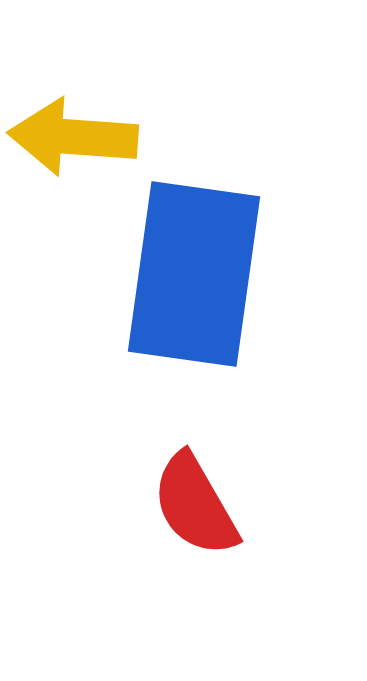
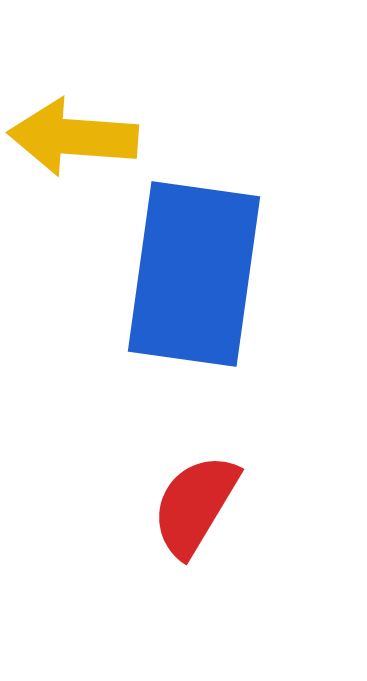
red semicircle: rotated 61 degrees clockwise
